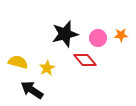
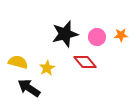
pink circle: moved 1 px left, 1 px up
red diamond: moved 2 px down
black arrow: moved 3 px left, 2 px up
